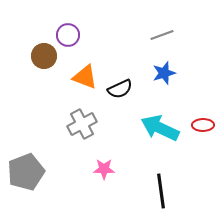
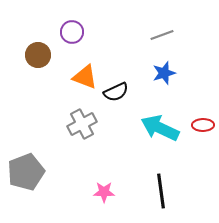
purple circle: moved 4 px right, 3 px up
brown circle: moved 6 px left, 1 px up
black semicircle: moved 4 px left, 3 px down
pink star: moved 23 px down
